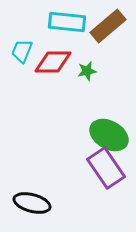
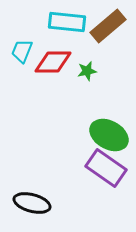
purple rectangle: rotated 21 degrees counterclockwise
